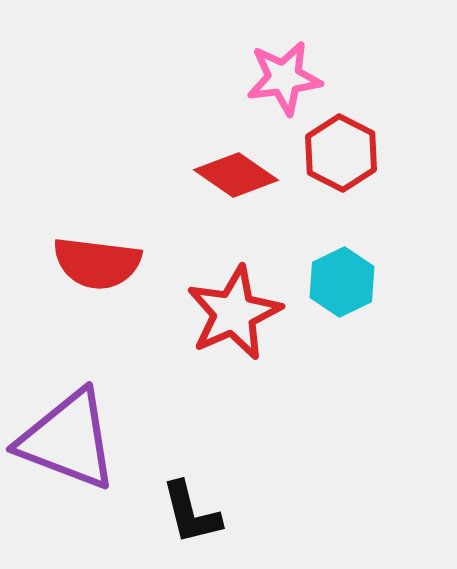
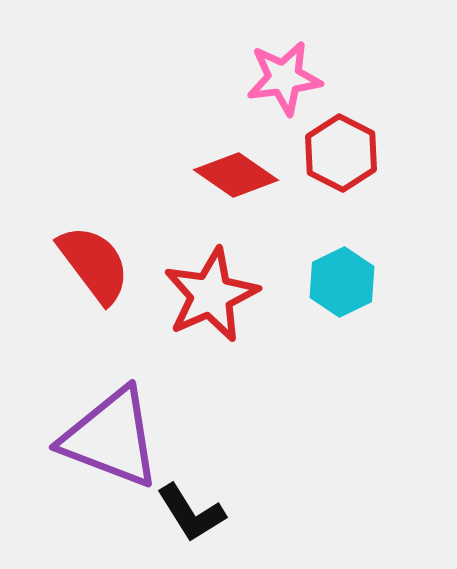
red semicircle: moved 3 px left, 1 px down; rotated 134 degrees counterclockwise
red star: moved 23 px left, 18 px up
purple triangle: moved 43 px right, 2 px up
black L-shape: rotated 18 degrees counterclockwise
